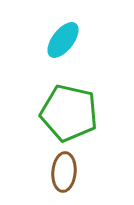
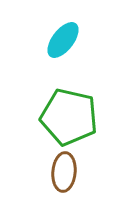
green pentagon: moved 4 px down
